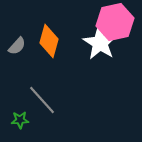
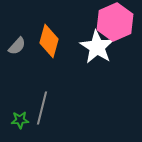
pink hexagon: rotated 12 degrees counterclockwise
white star: moved 3 px left, 4 px down
gray line: moved 8 px down; rotated 56 degrees clockwise
